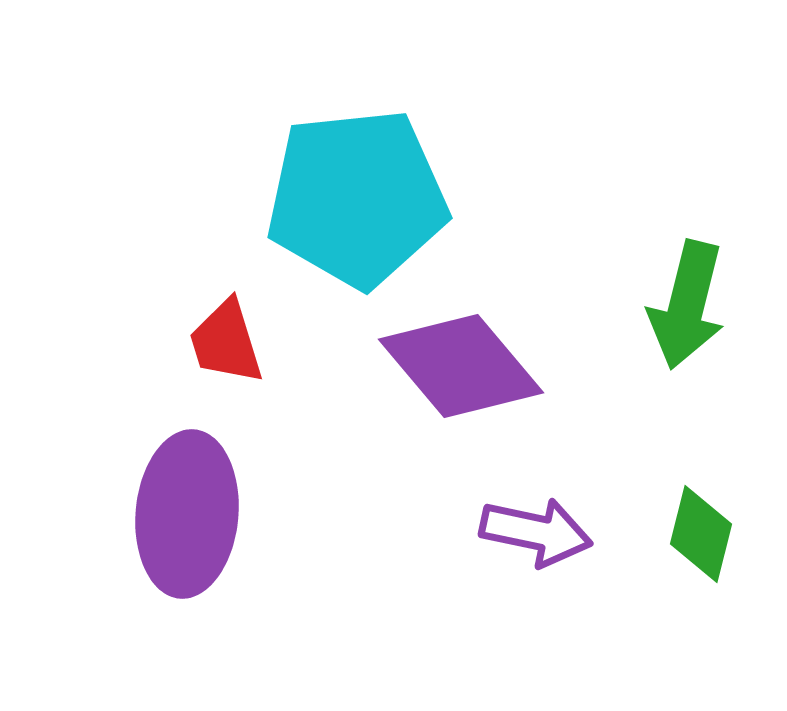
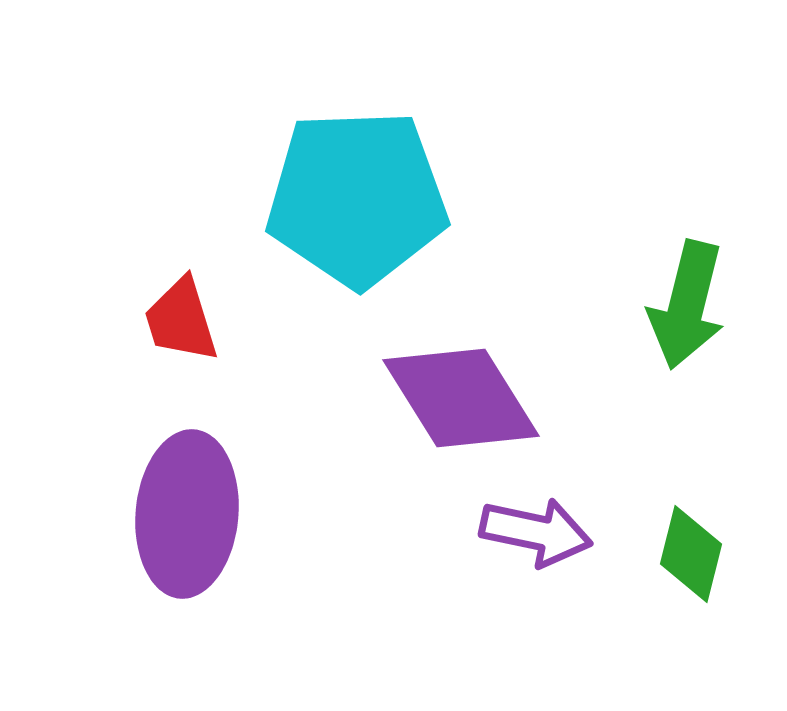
cyan pentagon: rotated 4 degrees clockwise
red trapezoid: moved 45 px left, 22 px up
purple diamond: moved 32 px down; rotated 8 degrees clockwise
green diamond: moved 10 px left, 20 px down
